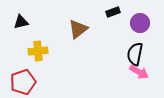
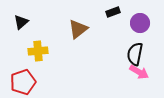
black triangle: rotated 28 degrees counterclockwise
